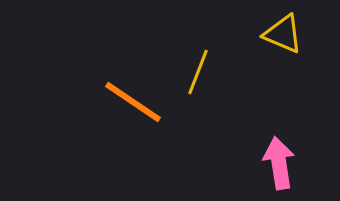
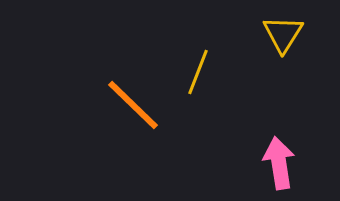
yellow triangle: rotated 39 degrees clockwise
orange line: moved 3 px down; rotated 10 degrees clockwise
